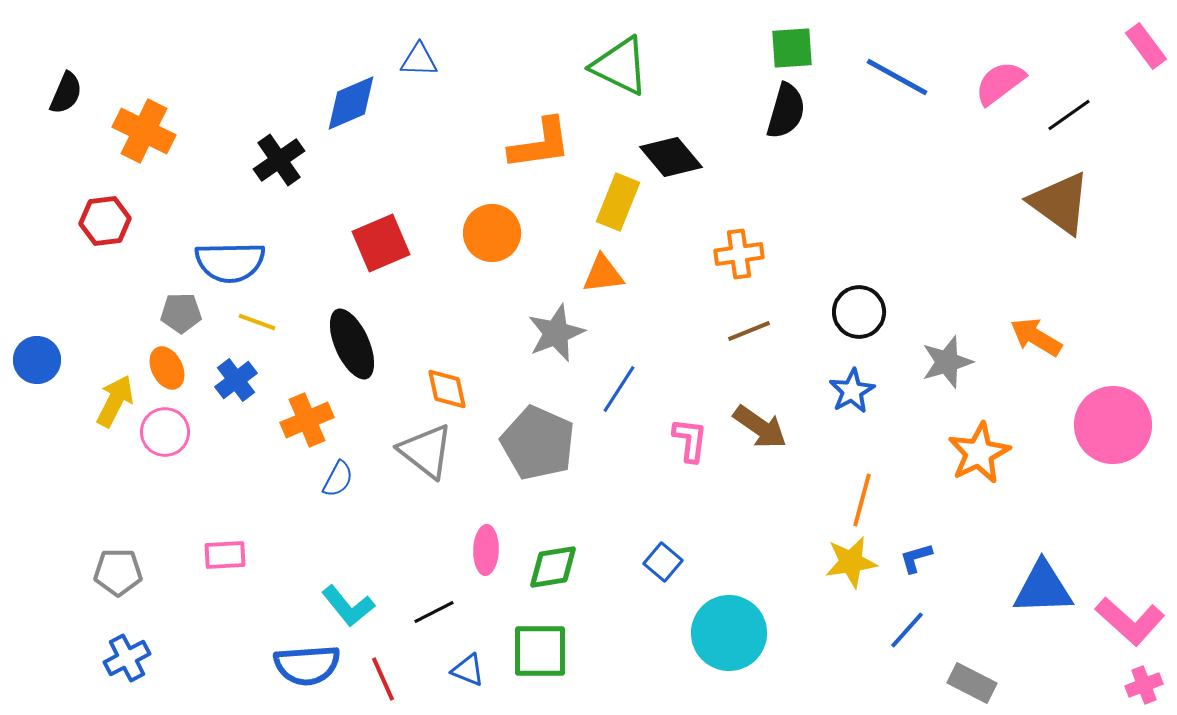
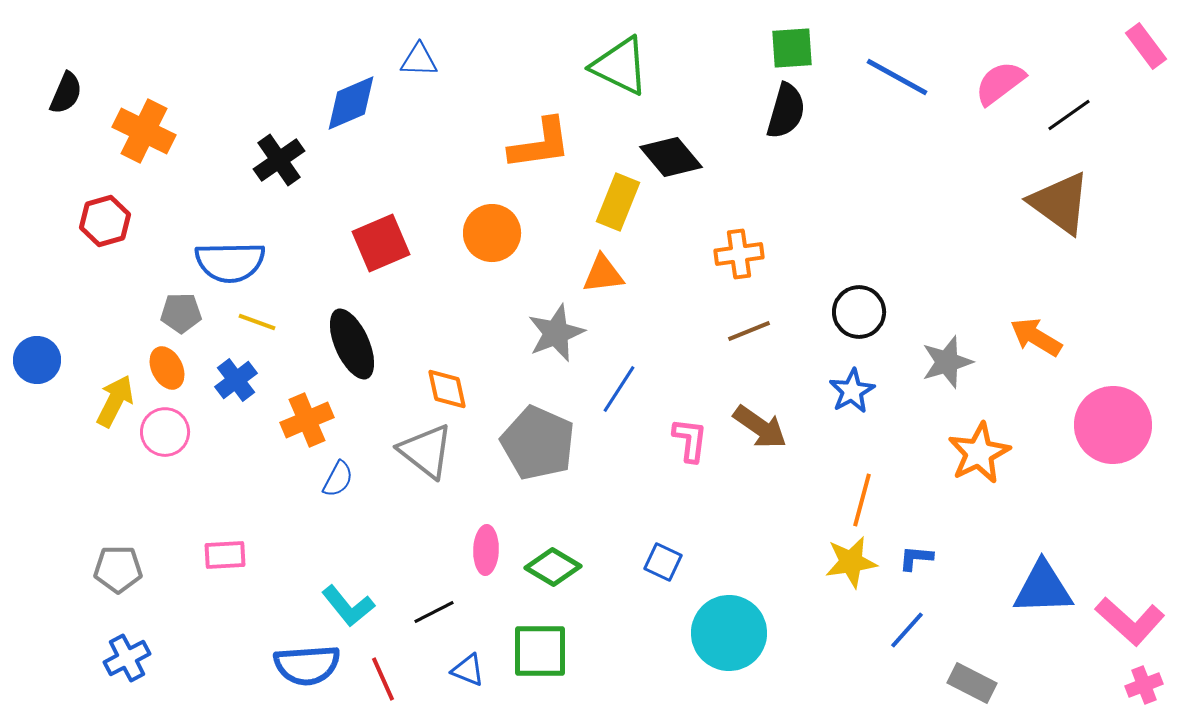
red hexagon at (105, 221): rotated 9 degrees counterclockwise
blue L-shape at (916, 558): rotated 21 degrees clockwise
blue square at (663, 562): rotated 15 degrees counterclockwise
green diamond at (553, 567): rotated 40 degrees clockwise
gray pentagon at (118, 572): moved 3 px up
